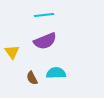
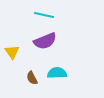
cyan line: rotated 18 degrees clockwise
cyan semicircle: moved 1 px right
